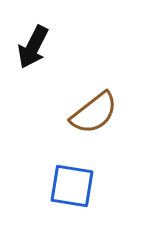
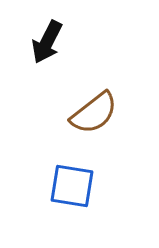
black arrow: moved 14 px right, 5 px up
